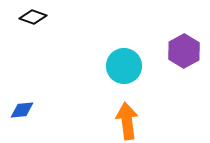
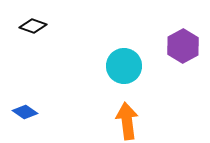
black diamond: moved 9 px down
purple hexagon: moved 1 px left, 5 px up
blue diamond: moved 3 px right, 2 px down; rotated 40 degrees clockwise
